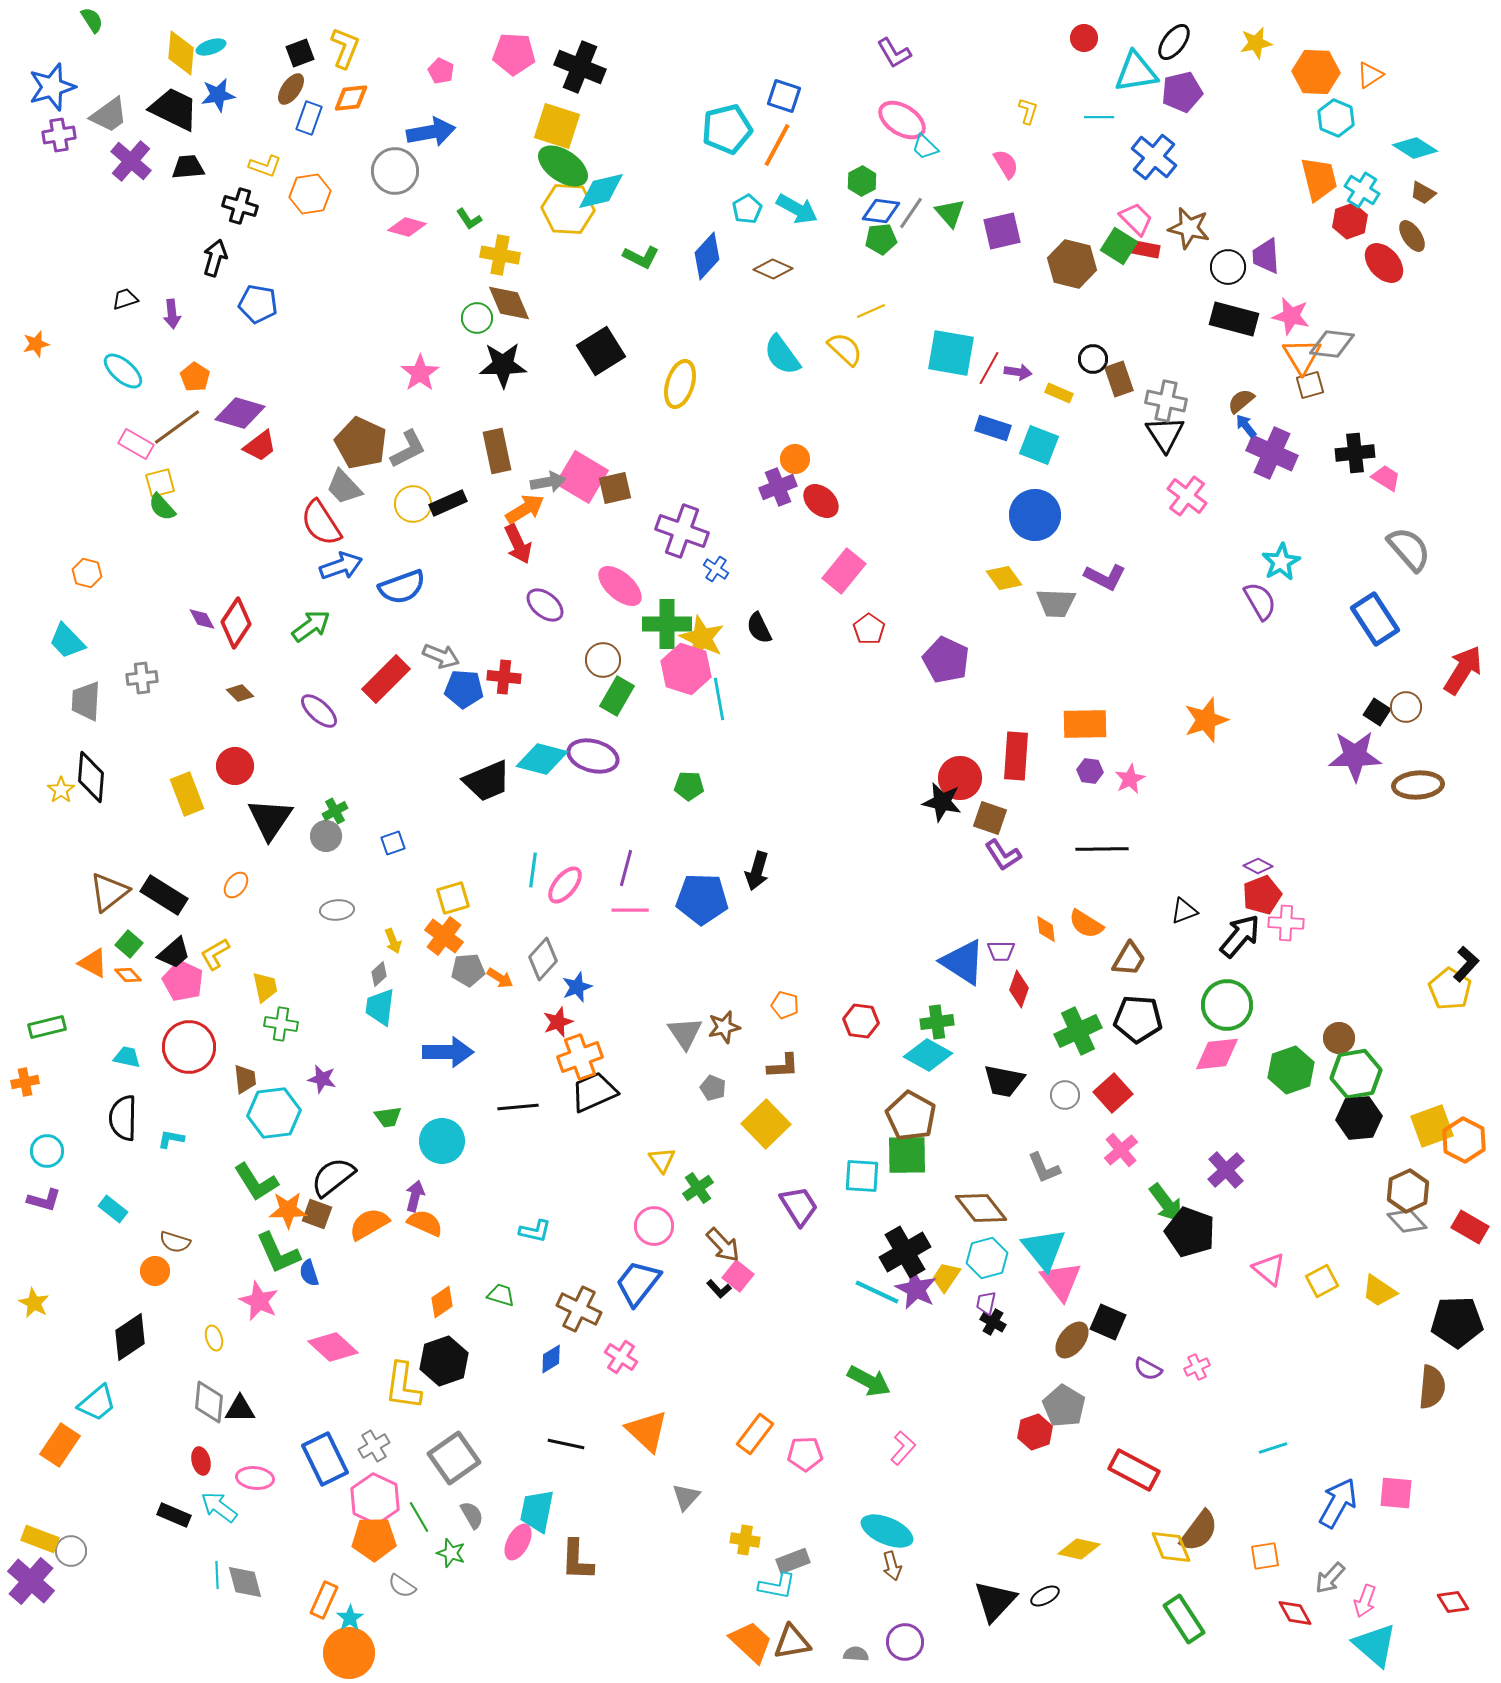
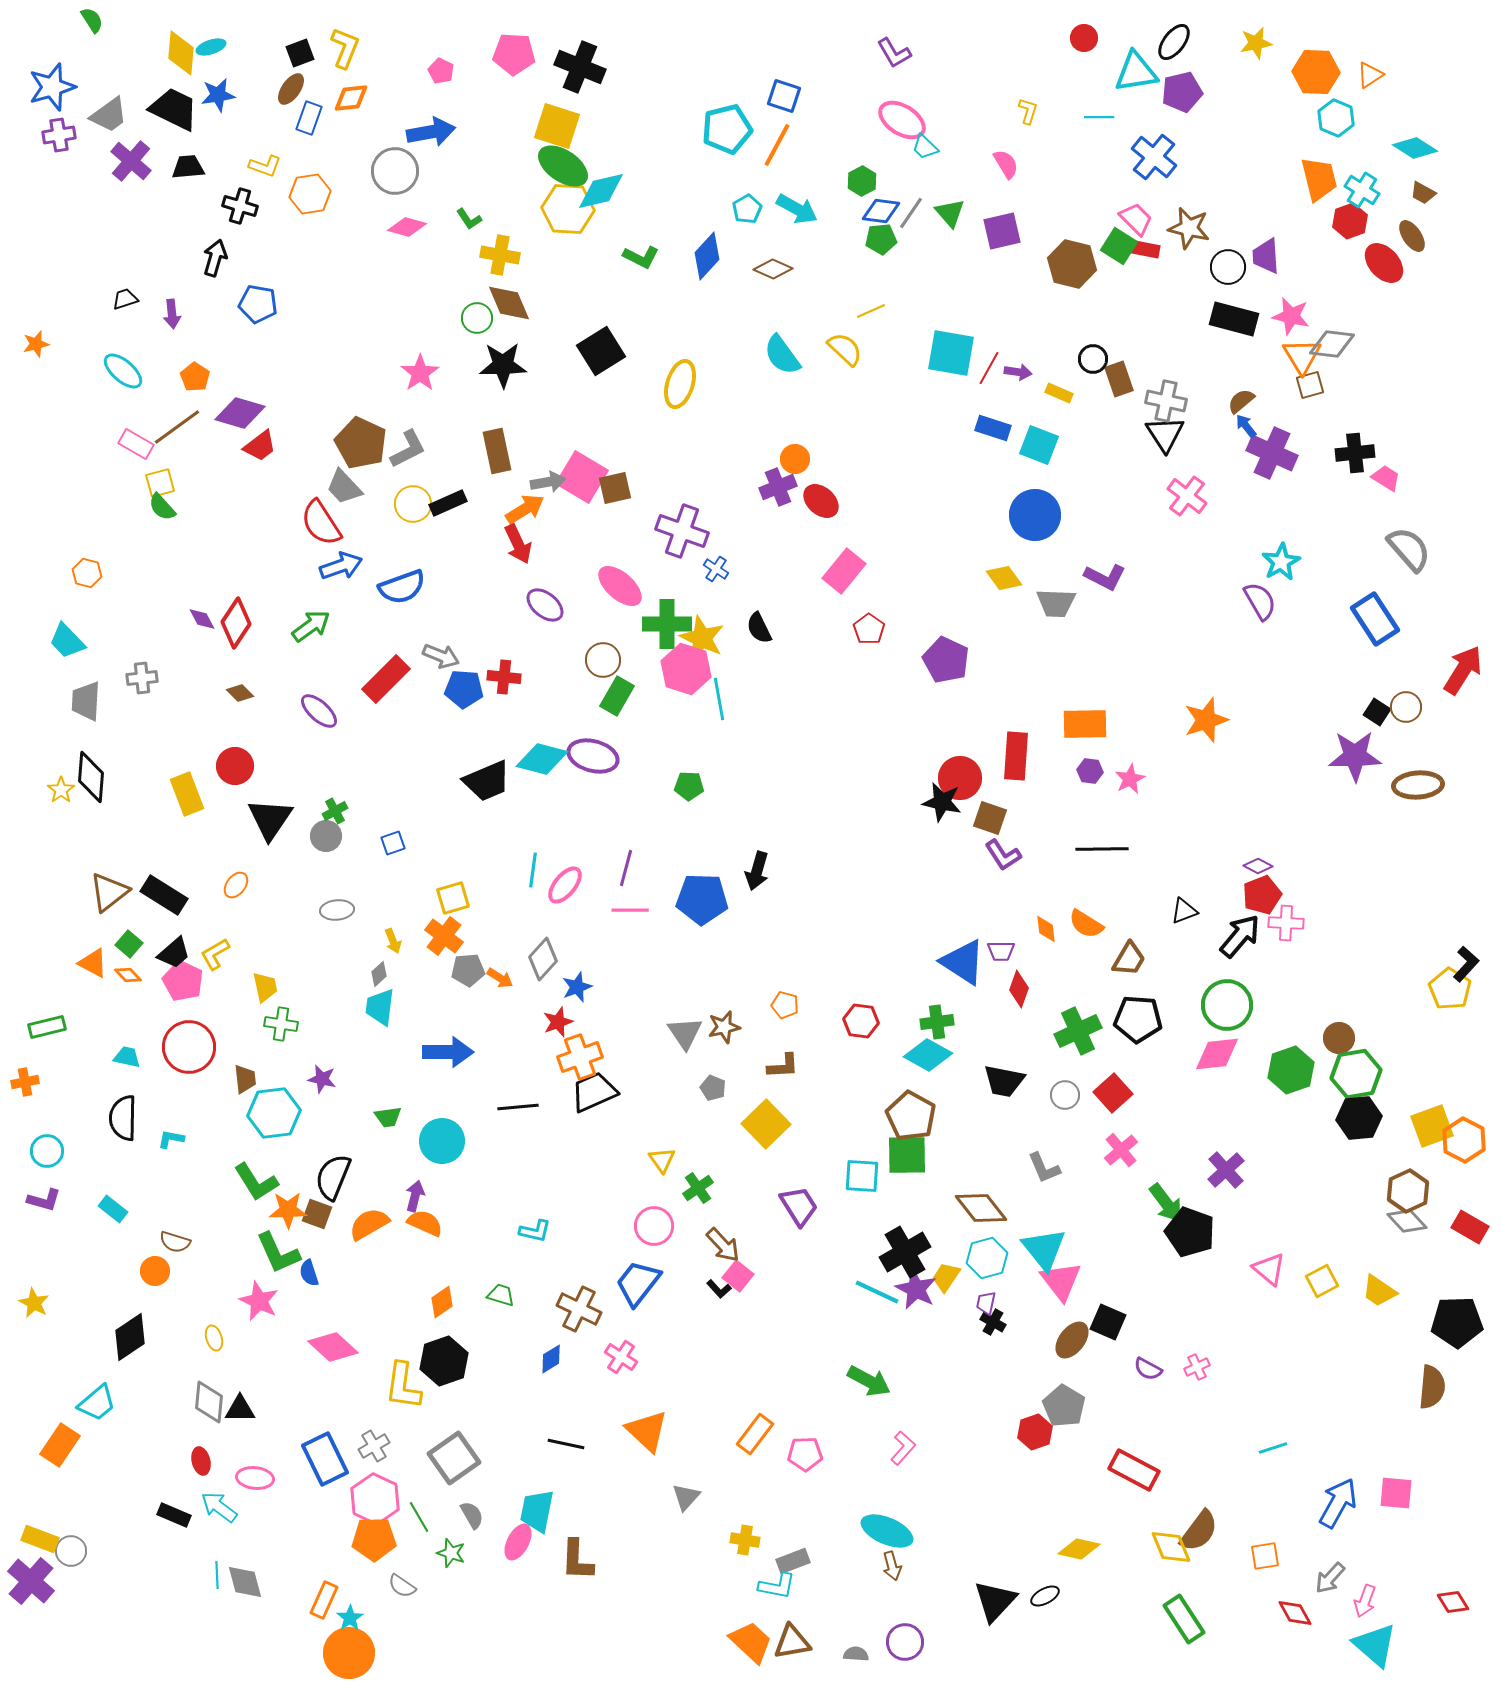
black semicircle at (333, 1177): rotated 30 degrees counterclockwise
